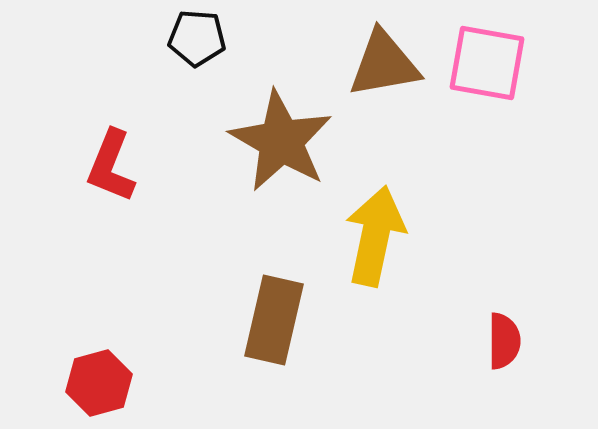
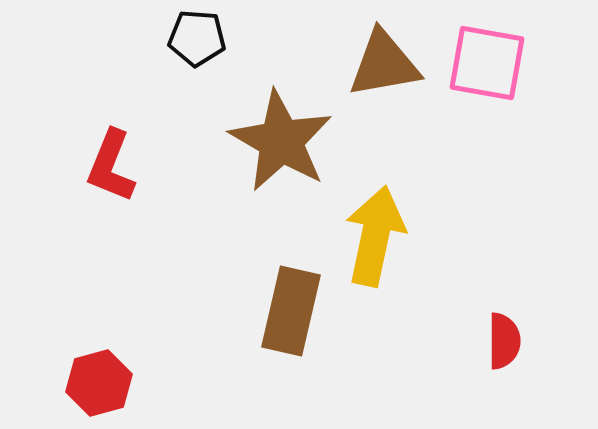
brown rectangle: moved 17 px right, 9 px up
